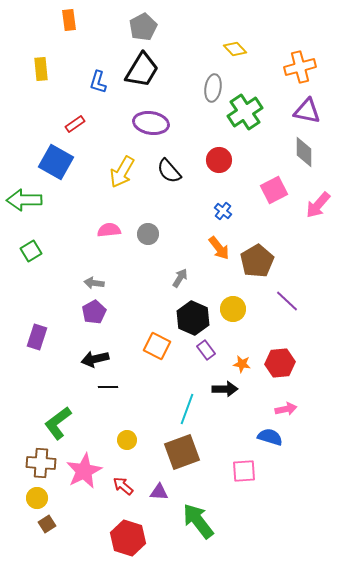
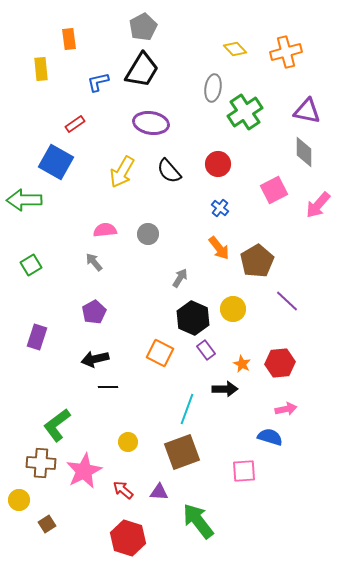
orange rectangle at (69, 20): moved 19 px down
orange cross at (300, 67): moved 14 px left, 15 px up
blue L-shape at (98, 82): rotated 60 degrees clockwise
red circle at (219, 160): moved 1 px left, 4 px down
blue cross at (223, 211): moved 3 px left, 3 px up
pink semicircle at (109, 230): moved 4 px left
green square at (31, 251): moved 14 px down
gray arrow at (94, 283): moved 21 px up; rotated 42 degrees clockwise
orange square at (157, 346): moved 3 px right, 7 px down
orange star at (242, 364): rotated 18 degrees clockwise
green L-shape at (58, 423): moved 1 px left, 2 px down
yellow circle at (127, 440): moved 1 px right, 2 px down
red arrow at (123, 486): moved 4 px down
yellow circle at (37, 498): moved 18 px left, 2 px down
